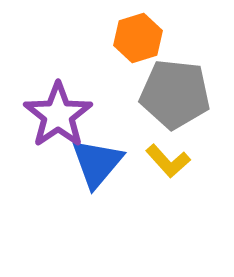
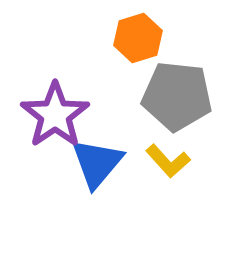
gray pentagon: moved 2 px right, 2 px down
purple star: moved 3 px left
